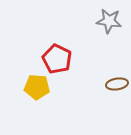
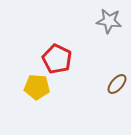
brown ellipse: rotated 40 degrees counterclockwise
